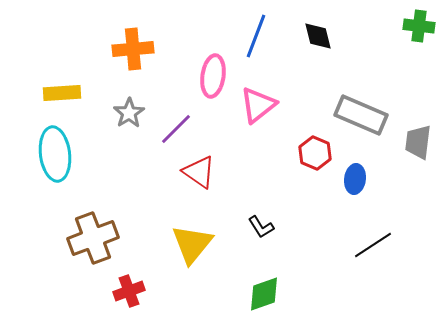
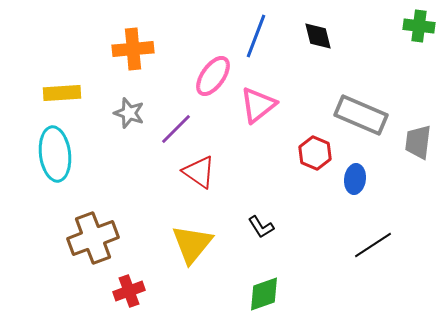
pink ellipse: rotated 27 degrees clockwise
gray star: rotated 20 degrees counterclockwise
